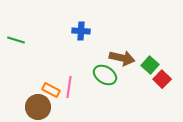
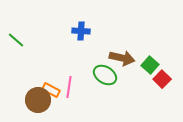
green line: rotated 24 degrees clockwise
brown circle: moved 7 px up
